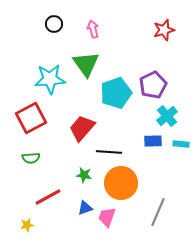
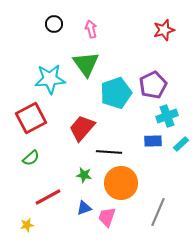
pink arrow: moved 2 px left
cyan cross: rotated 20 degrees clockwise
cyan rectangle: rotated 49 degrees counterclockwise
green semicircle: rotated 36 degrees counterclockwise
blue triangle: moved 1 px left
